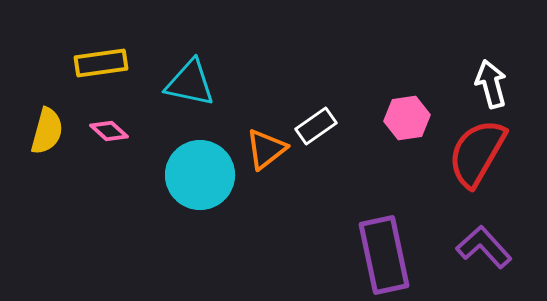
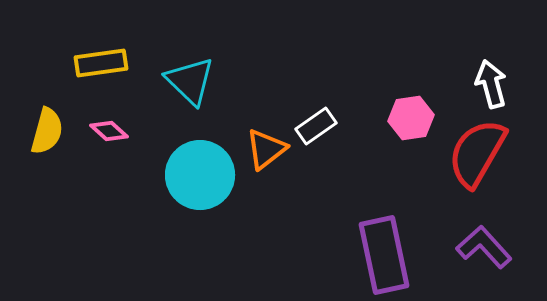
cyan triangle: moved 2 px up; rotated 32 degrees clockwise
pink hexagon: moved 4 px right
